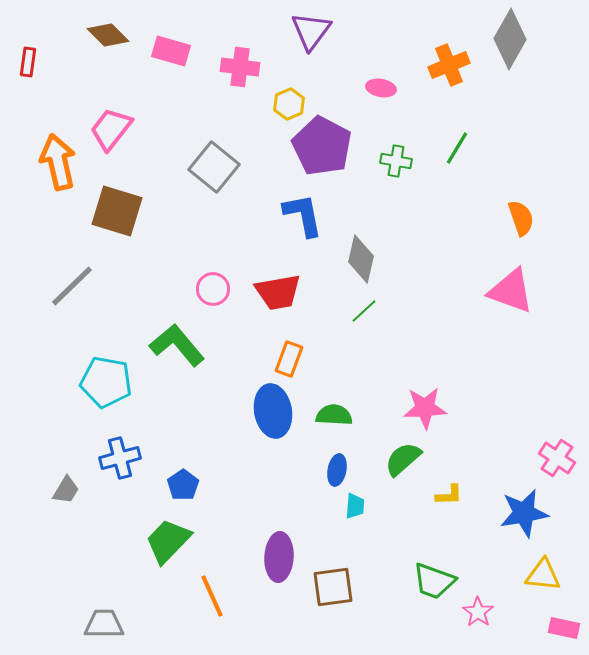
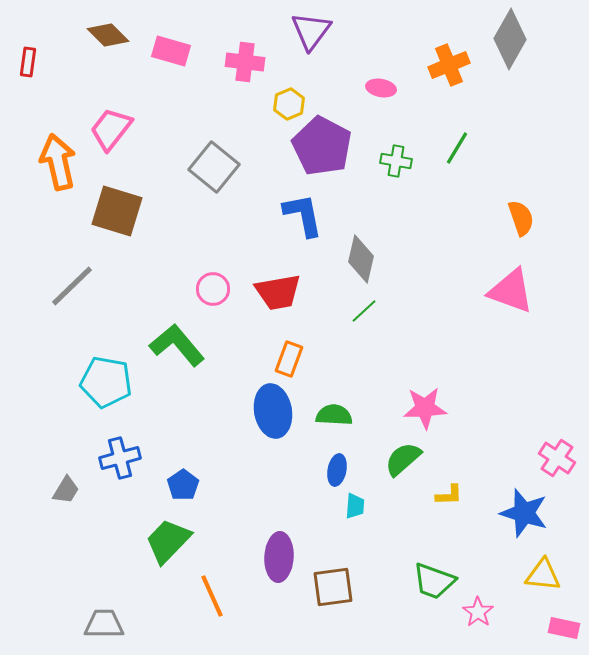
pink cross at (240, 67): moved 5 px right, 5 px up
blue star at (524, 513): rotated 27 degrees clockwise
